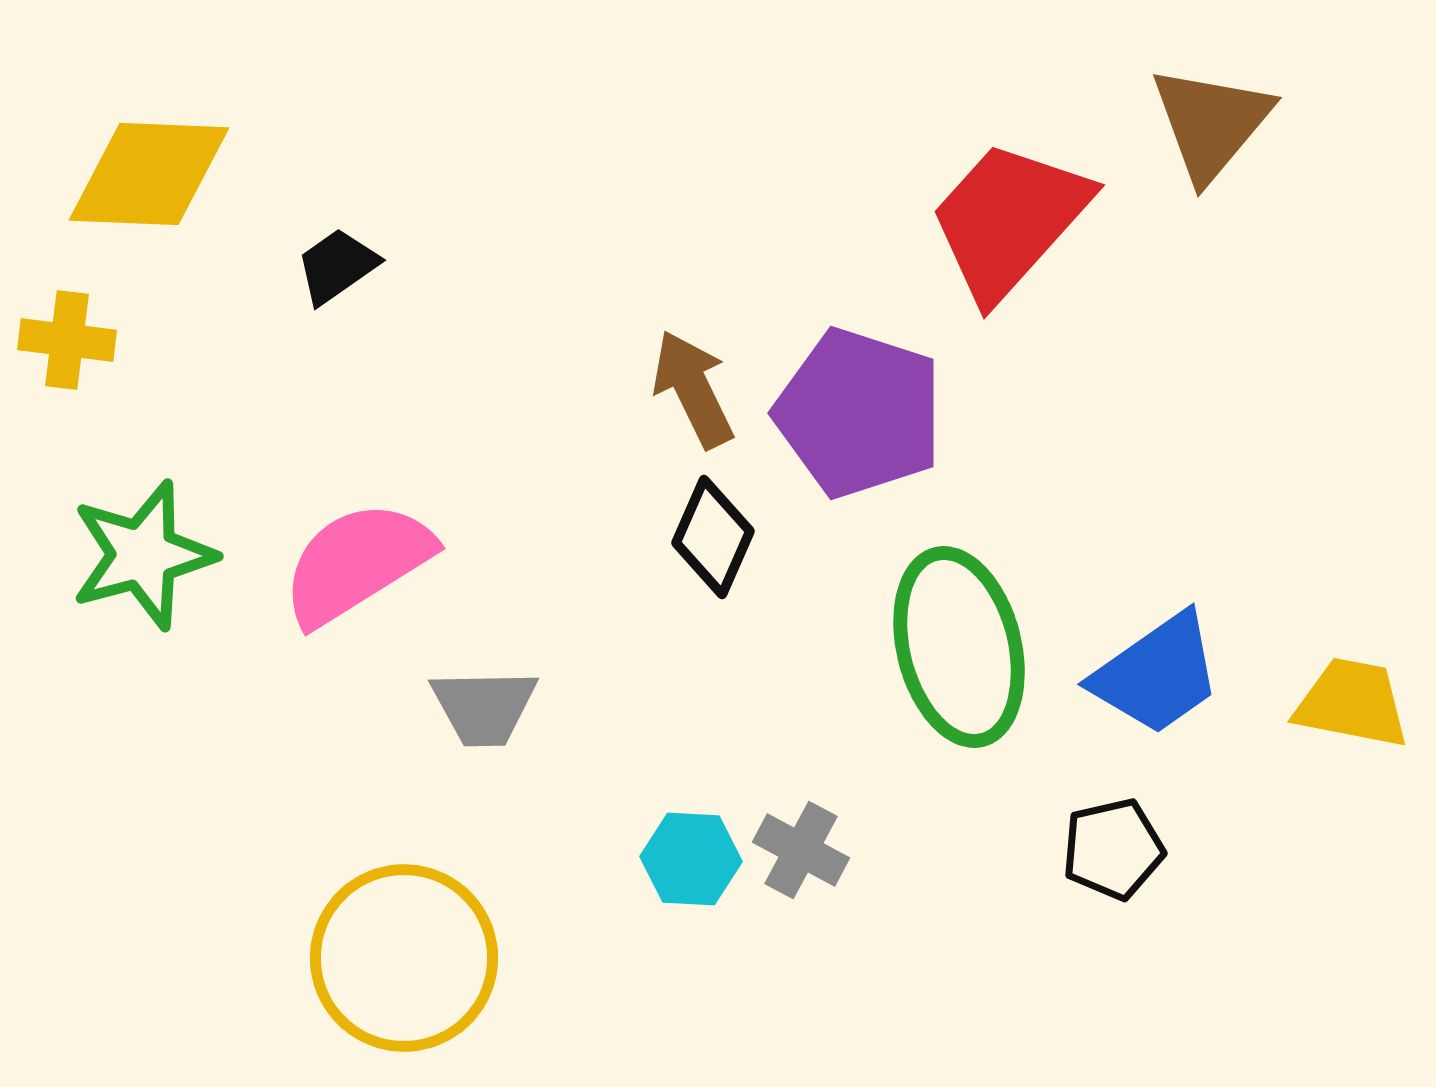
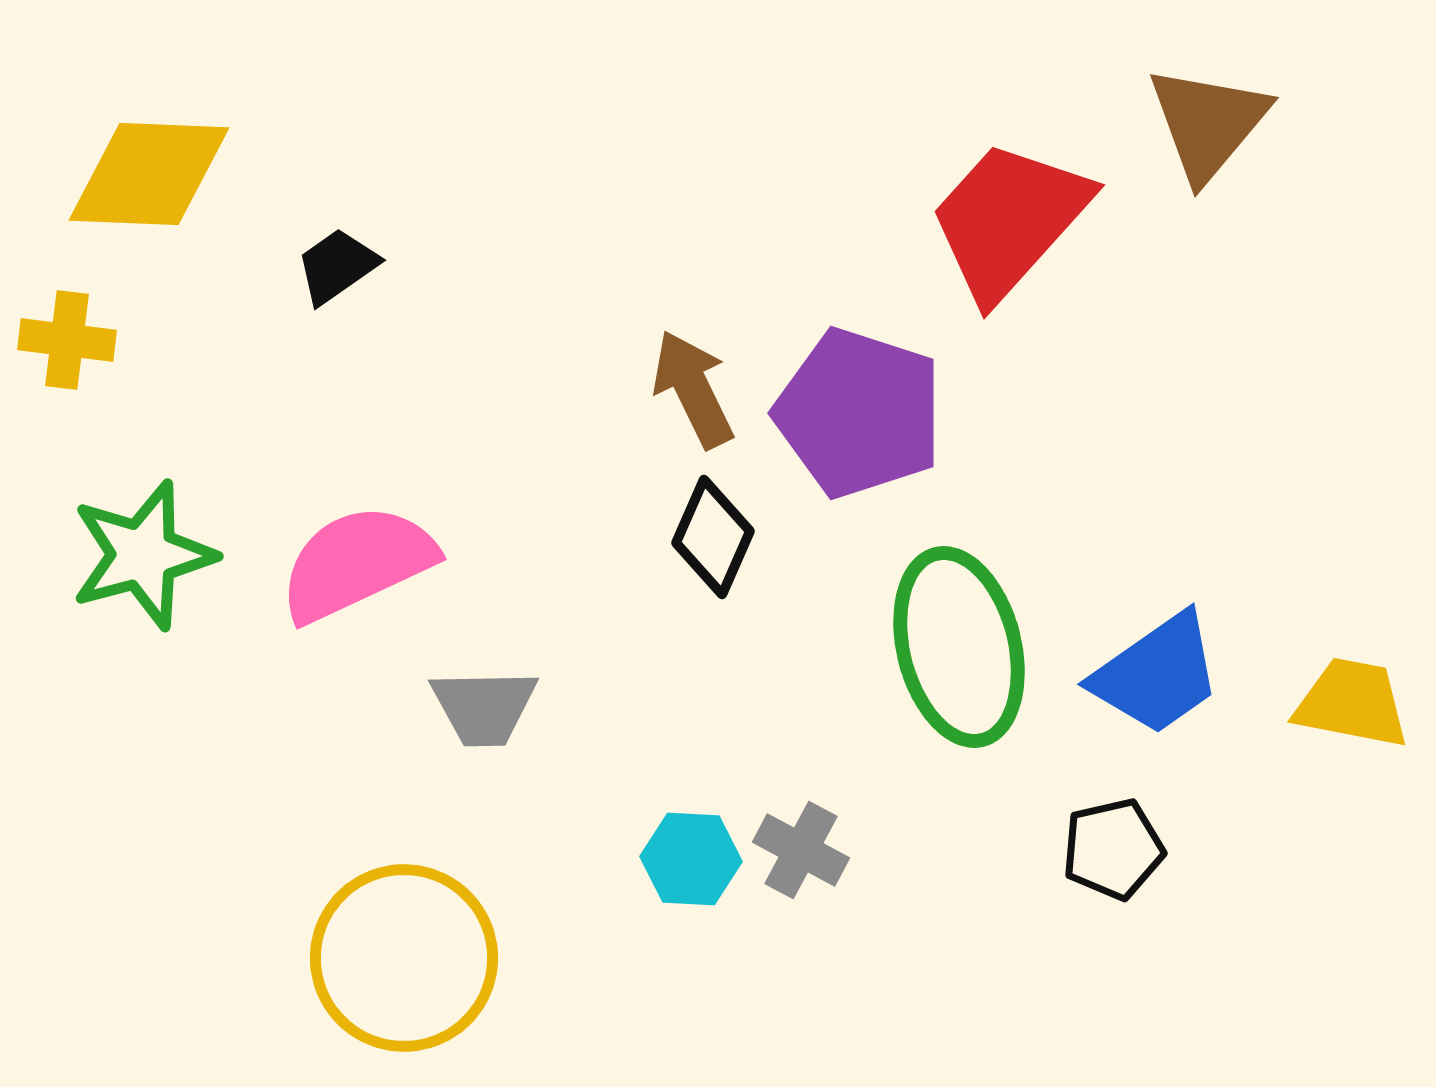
brown triangle: moved 3 px left
pink semicircle: rotated 7 degrees clockwise
